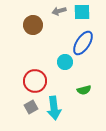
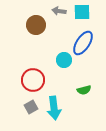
gray arrow: rotated 24 degrees clockwise
brown circle: moved 3 px right
cyan circle: moved 1 px left, 2 px up
red circle: moved 2 px left, 1 px up
